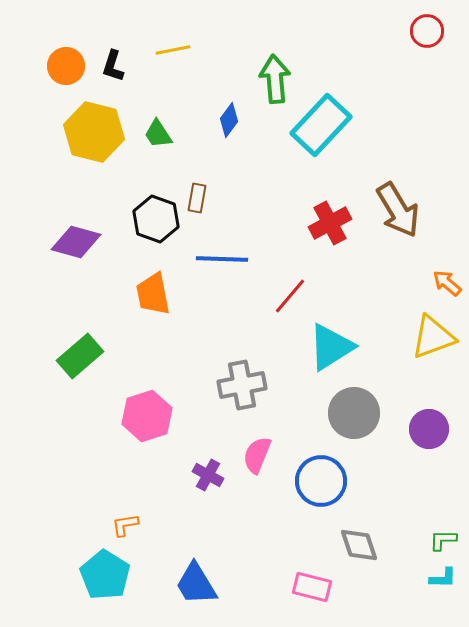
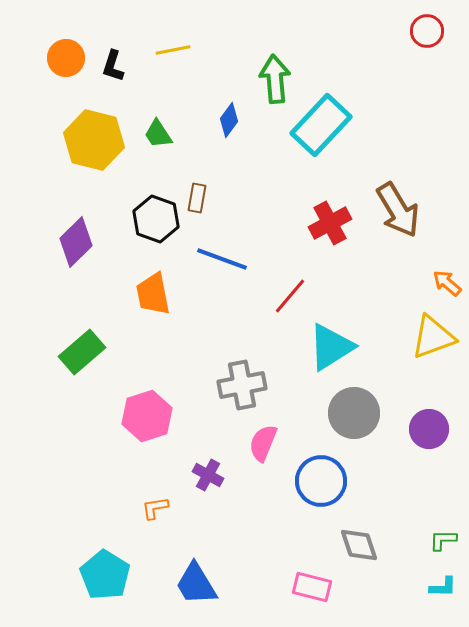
orange circle: moved 8 px up
yellow hexagon: moved 8 px down
purple diamond: rotated 60 degrees counterclockwise
blue line: rotated 18 degrees clockwise
green rectangle: moved 2 px right, 4 px up
pink semicircle: moved 6 px right, 12 px up
orange L-shape: moved 30 px right, 17 px up
cyan L-shape: moved 9 px down
